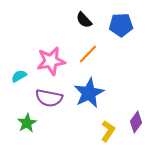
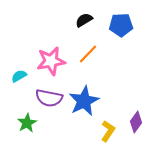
black semicircle: rotated 102 degrees clockwise
blue star: moved 5 px left, 8 px down
